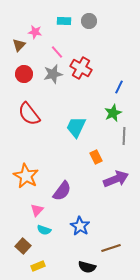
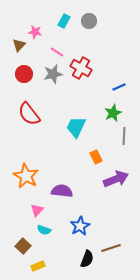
cyan rectangle: rotated 64 degrees counterclockwise
pink line: rotated 16 degrees counterclockwise
blue line: rotated 40 degrees clockwise
purple semicircle: rotated 120 degrees counterclockwise
blue star: rotated 12 degrees clockwise
black semicircle: moved 8 px up; rotated 84 degrees counterclockwise
